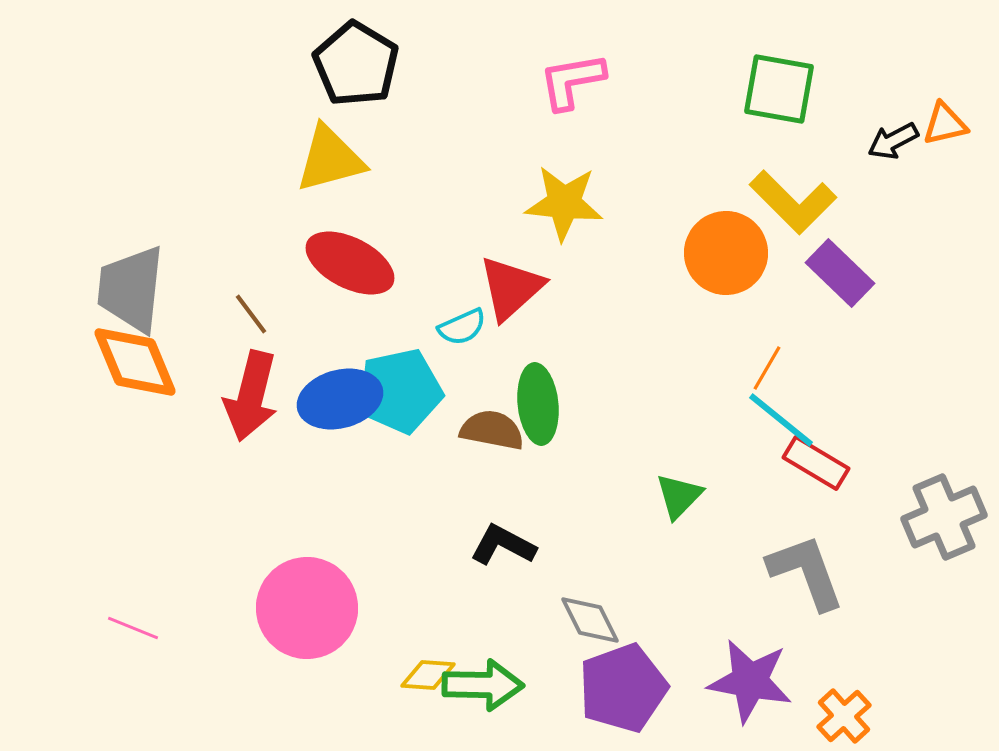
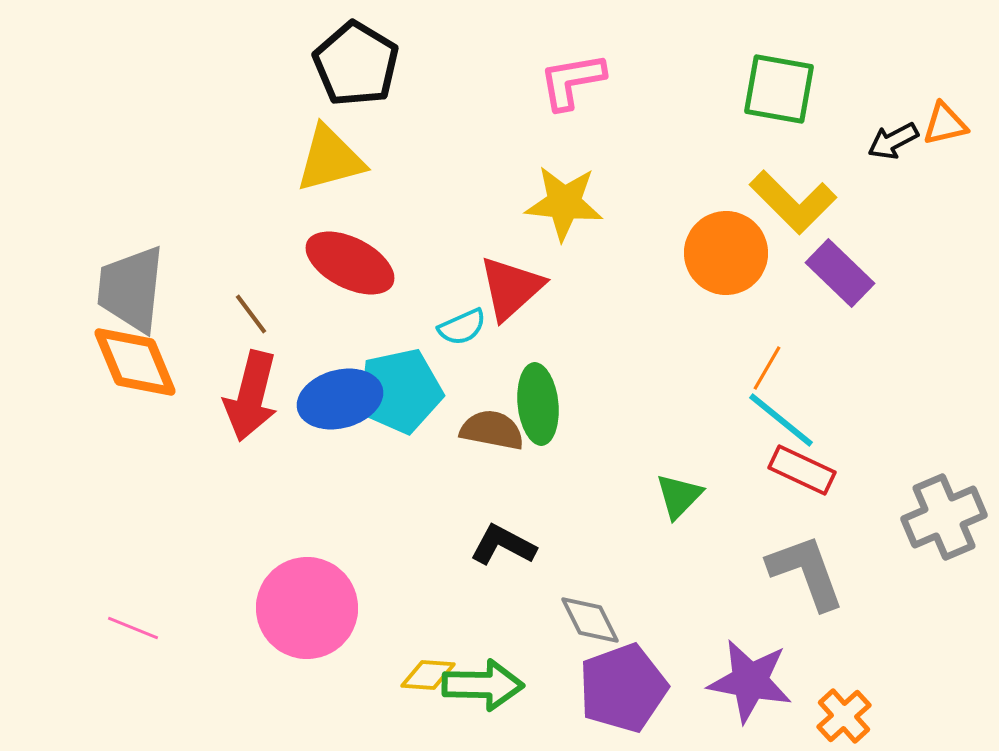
red rectangle: moved 14 px left, 7 px down; rotated 6 degrees counterclockwise
